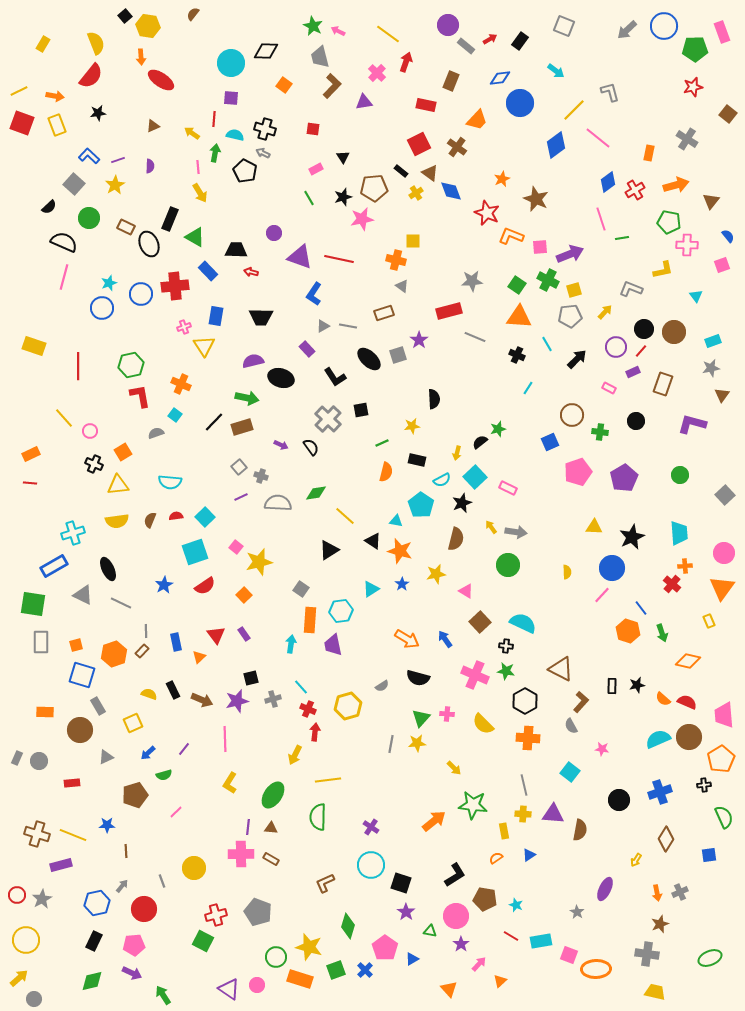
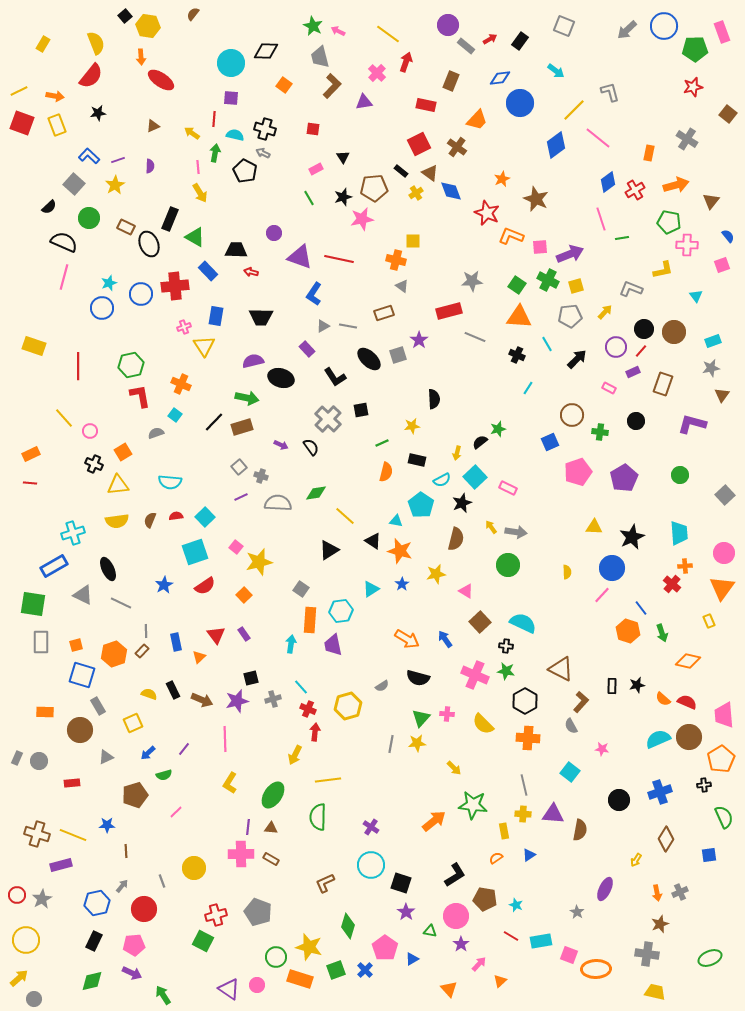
yellow square at (574, 290): moved 2 px right, 4 px up
